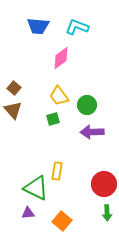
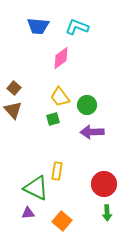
yellow trapezoid: moved 1 px right, 1 px down
